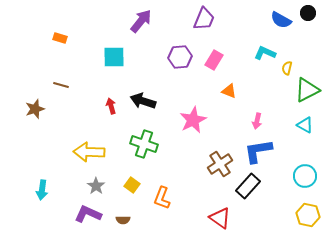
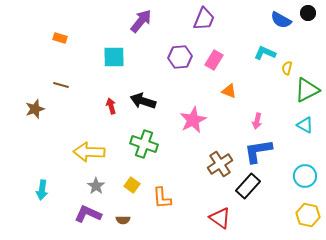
orange L-shape: rotated 25 degrees counterclockwise
